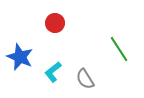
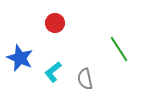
blue star: moved 1 px down
gray semicircle: rotated 20 degrees clockwise
